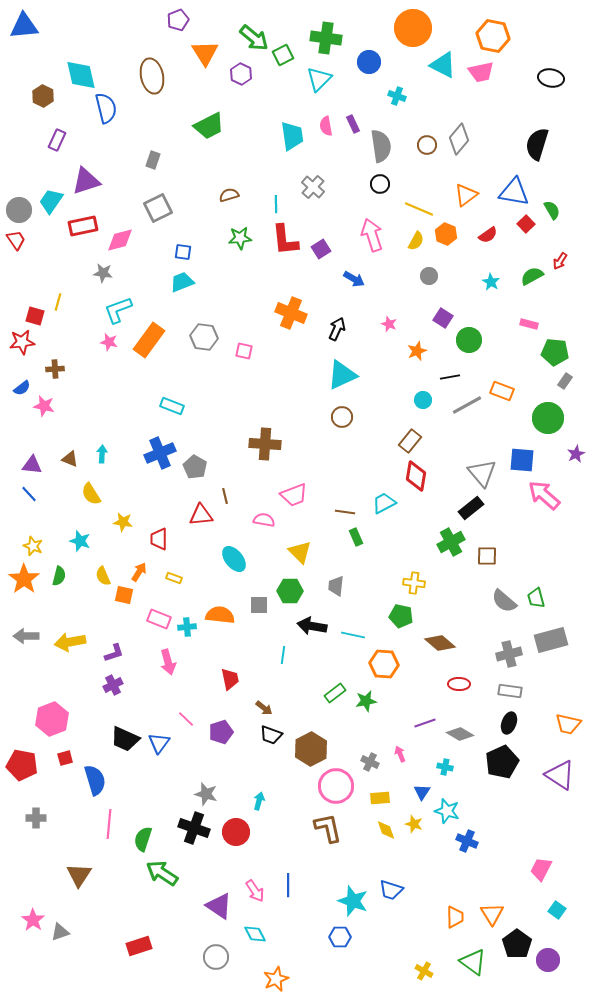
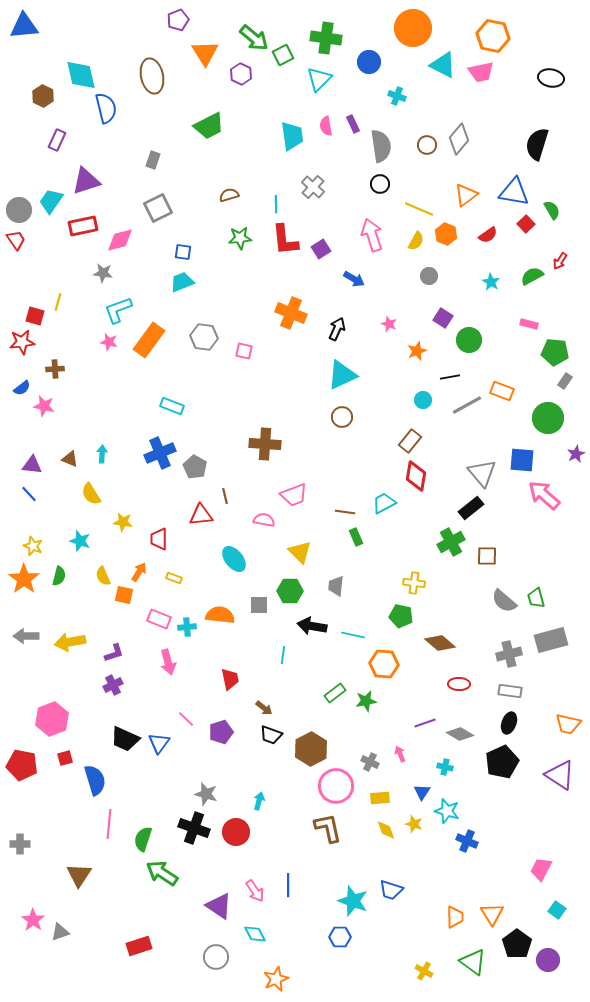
gray cross at (36, 818): moved 16 px left, 26 px down
